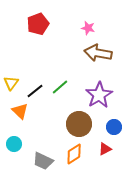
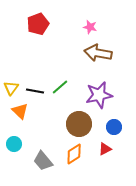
pink star: moved 2 px right, 1 px up
yellow triangle: moved 5 px down
black line: rotated 48 degrees clockwise
purple star: rotated 20 degrees clockwise
gray trapezoid: rotated 25 degrees clockwise
